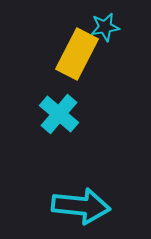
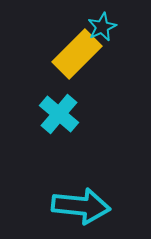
cyan star: moved 3 px left; rotated 16 degrees counterclockwise
yellow rectangle: rotated 18 degrees clockwise
